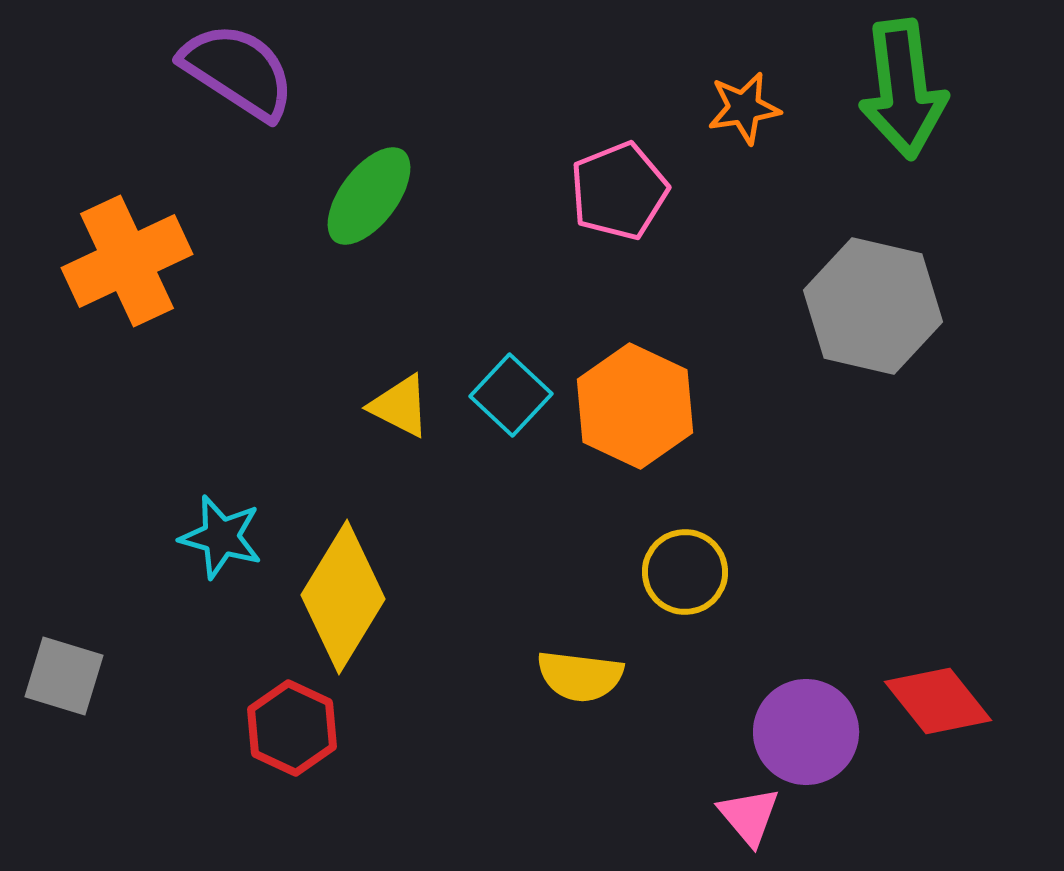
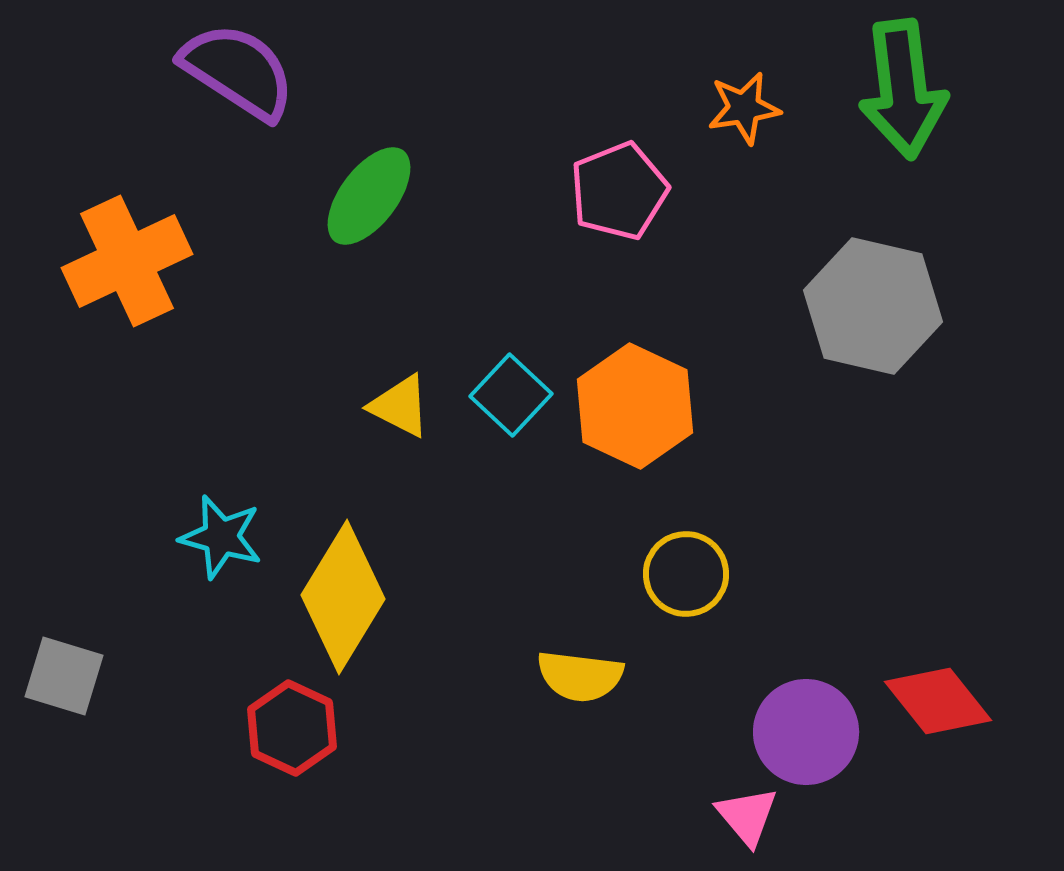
yellow circle: moved 1 px right, 2 px down
pink triangle: moved 2 px left
